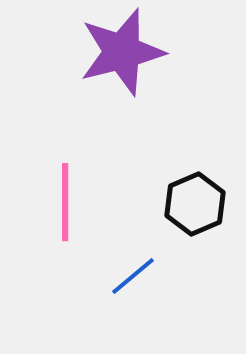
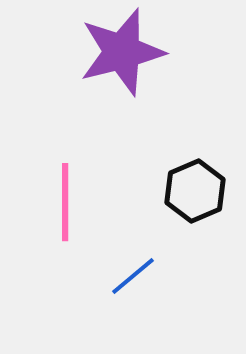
black hexagon: moved 13 px up
